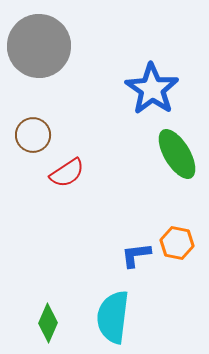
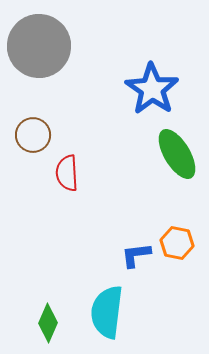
red semicircle: rotated 120 degrees clockwise
cyan semicircle: moved 6 px left, 5 px up
